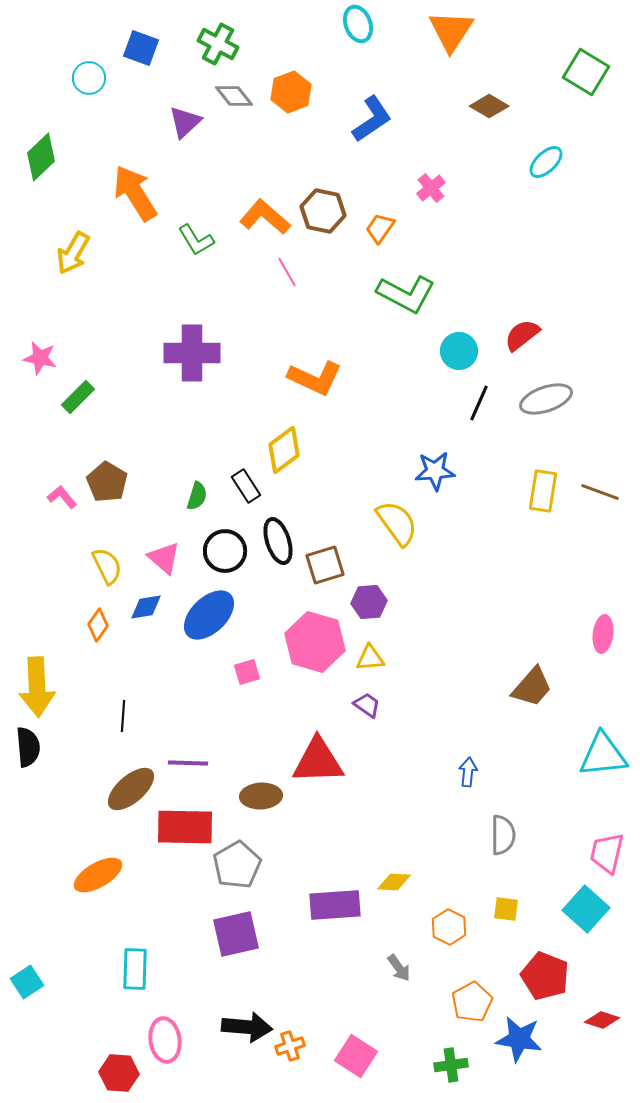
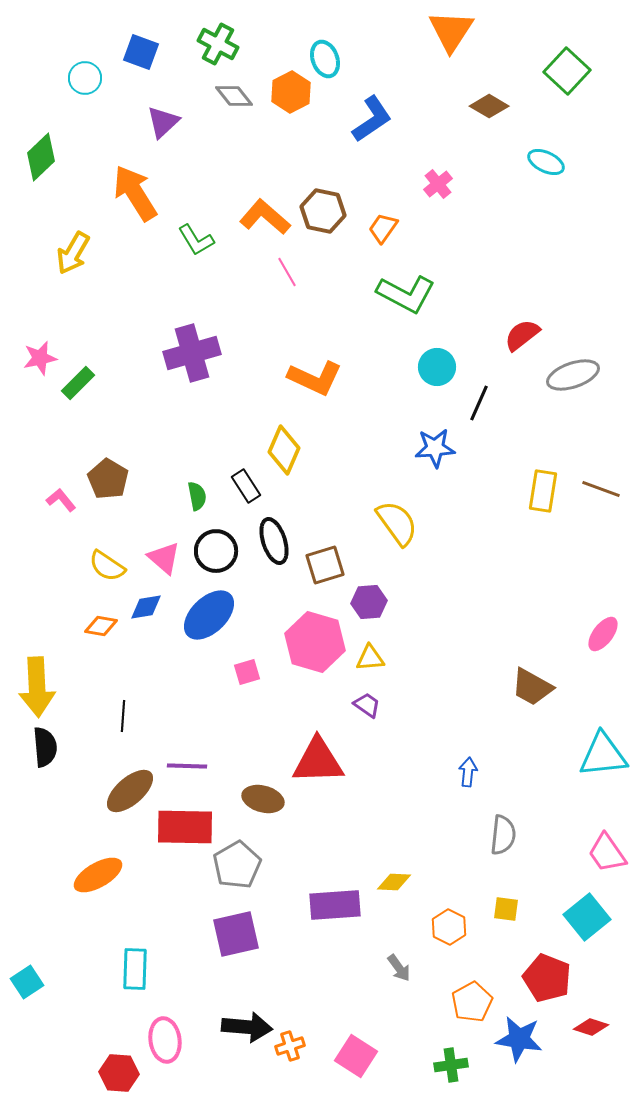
cyan ellipse at (358, 24): moved 33 px left, 35 px down
blue square at (141, 48): moved 4 px down
green square at (586, 72): moved 19 px left, 1 px up; rotated 12 degrees clockwise
cyan circle at (89, 78): moved 4 px left
orange hexagon at (291, 92): rotated 6 degrees counterclockwise
purple triangle at (185, 122): moved 22 px left
cyan ellipse at (546, 162): rotated 69 degrees clockwise
pink cross at (431, 188): moved 7 px right, 4 px up
orange trapezoid at (380, 228): moved 3 px right
cyan circle at (459, 351): moved 22 px left, 16 px down
purple cross at (192, 353): rotated 16 degrees counterclockwise
pink star at (40, 358): rotated 24 degrees counterclockwise
green rectangle at (78, 397): moved 14 px up
gray ellipse at (546, 399): moved 27 px right, 24 px up
yellow diamond at (284, 450): rotated 30 degrees counterclockwise
blue star at (435, 471): moved 23 px up
brown pentagon at (107, 482): moved 1 px right, 3 px up
brown line at (600, 492): moved 1 px right, 3 px up
green semicircle at (197, 496): rotated 28 degrees counterclockwise
pink L-shape at (62, 497): moved 1 px left, 3 px down
black ellipse at (278, 541): moved 4 px left
black circle at (225, 551): moved 9 px left
yellow semicircle at (107, 566): rotated 150 degrees clockwise
orange diamond at (98, 625): moved 3 px right, 1 px down; rotated 64 degrees clockwise
pink ellipse at (603, 634): rotated 30 degrees clockwise
brown trapezoid at (532, 687): rotated 78 degrees clockwise
black semicircle at (28, 747): moved 17 px right
purple line at (188, 763): moved 1 px left, 3 px down
brown ellipse at (131, 789): moved 1 px left, 2 px down
brown ellipse at (261, 796): moved 2 px right, 3 px down; rotated 18 degrees clockwise
gray semicircle at (503, 835): rotated 6 degrees clockwise
pink trapezoid at (607, 853): rotated 48 degrees counterclockwise
cyan square at (586, 909): moved 1 px right, 8 px down; rotated 9 degrees clockwise
red pentagon at (545, 976): moved 2 px right, 2 px down
red diamond at (602, 1020): moved 11 px left, 7 px down
